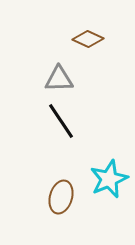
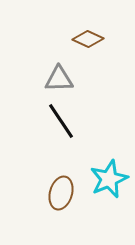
brown ellipse: moved 4 px up
